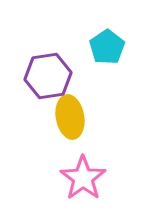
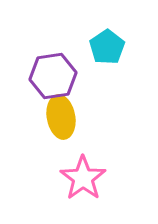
purple hexagon: moved 5 px right
yellow ellipse: moved 9 px left
